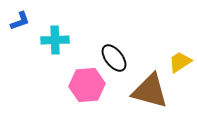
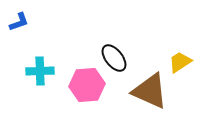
blue L-shape: moved 1 px left, 1 px down
cyan cross: moved 15 px left, 31 px down
brown triangle: rotated 9 degrees clockwise
